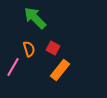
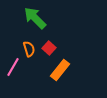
red square: moved 4 px left; rotated 16 degrees clockwise
